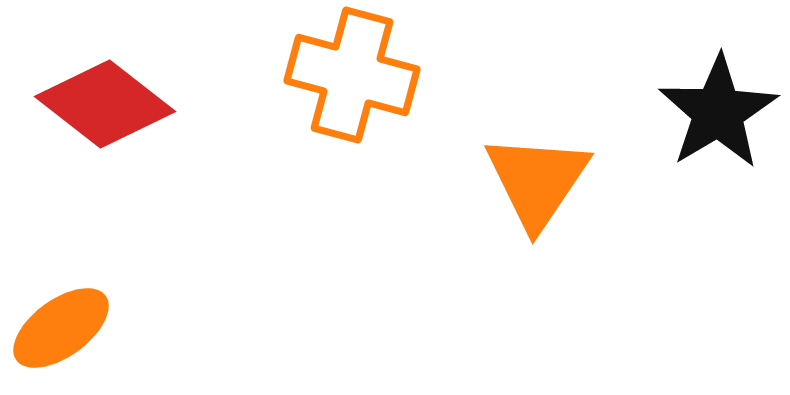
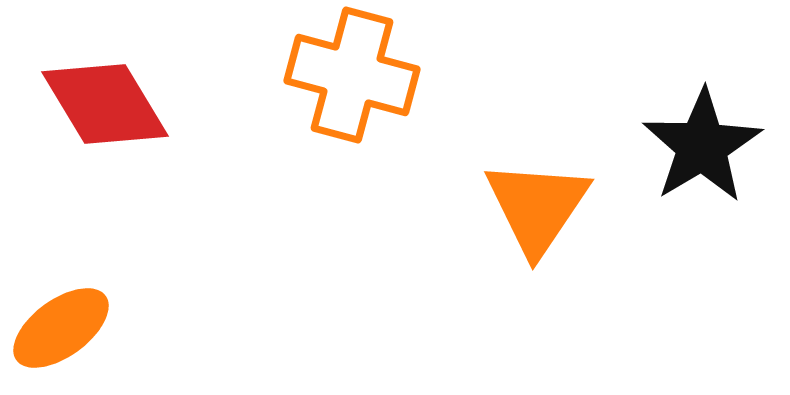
red diamond: rotated 21 degrees clockwise
black star: moved 16 px left, 34 px down
orange triangle: moved 26 px down
